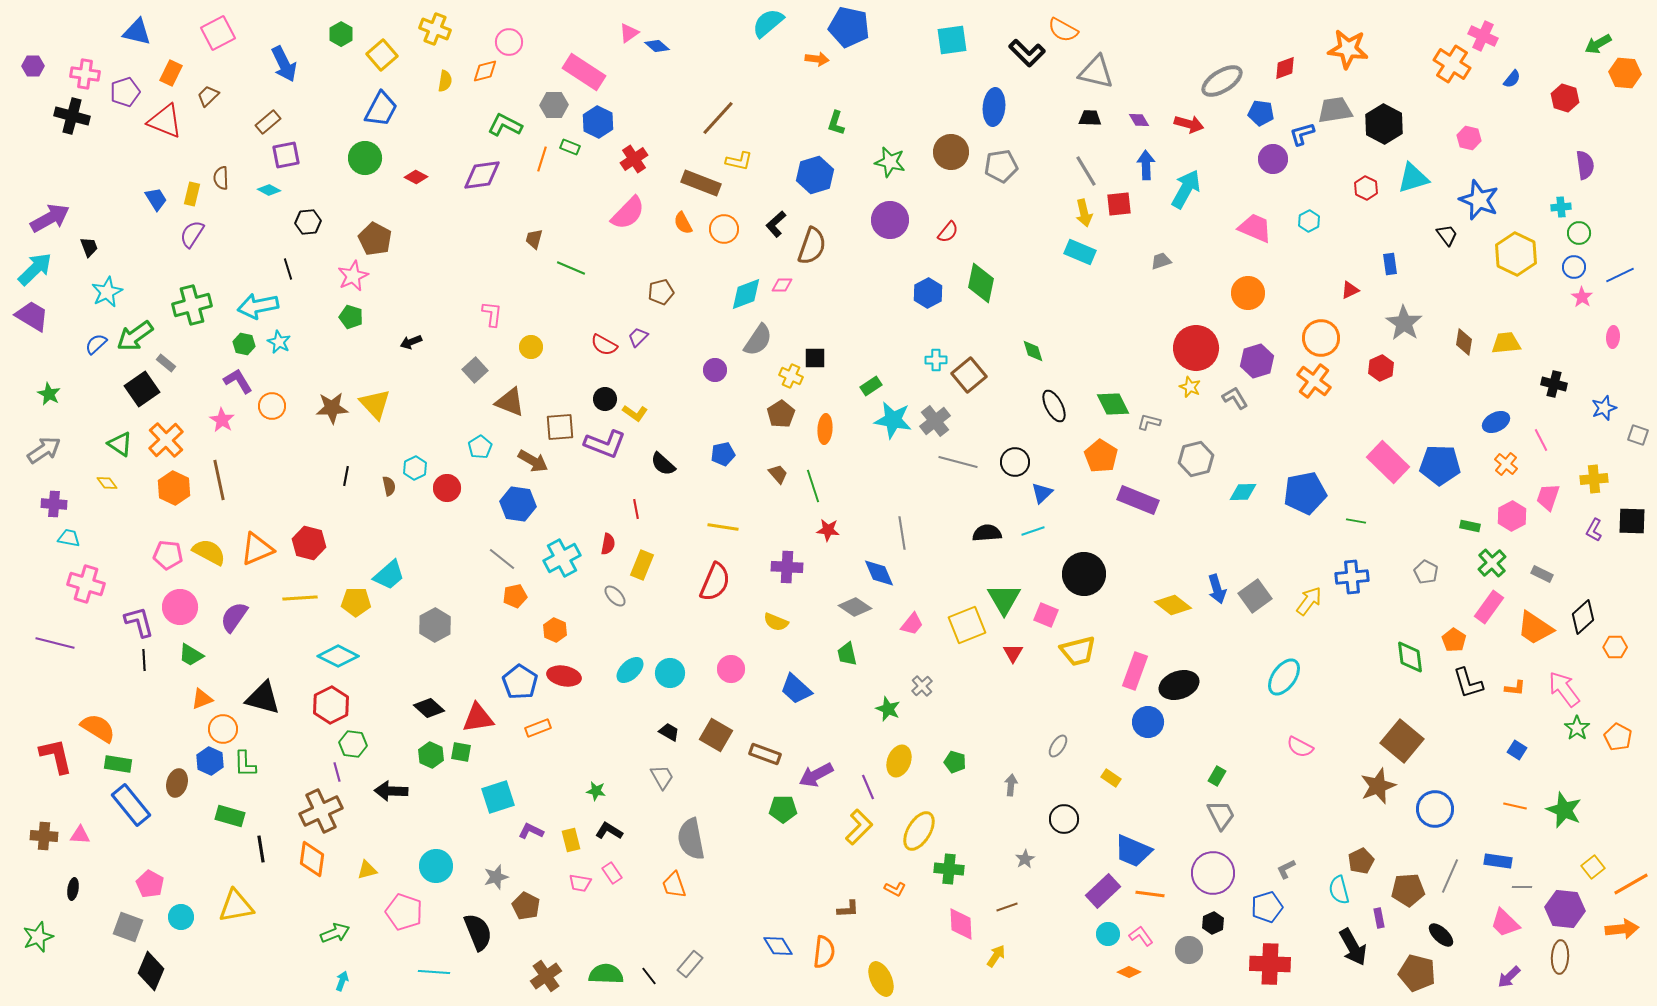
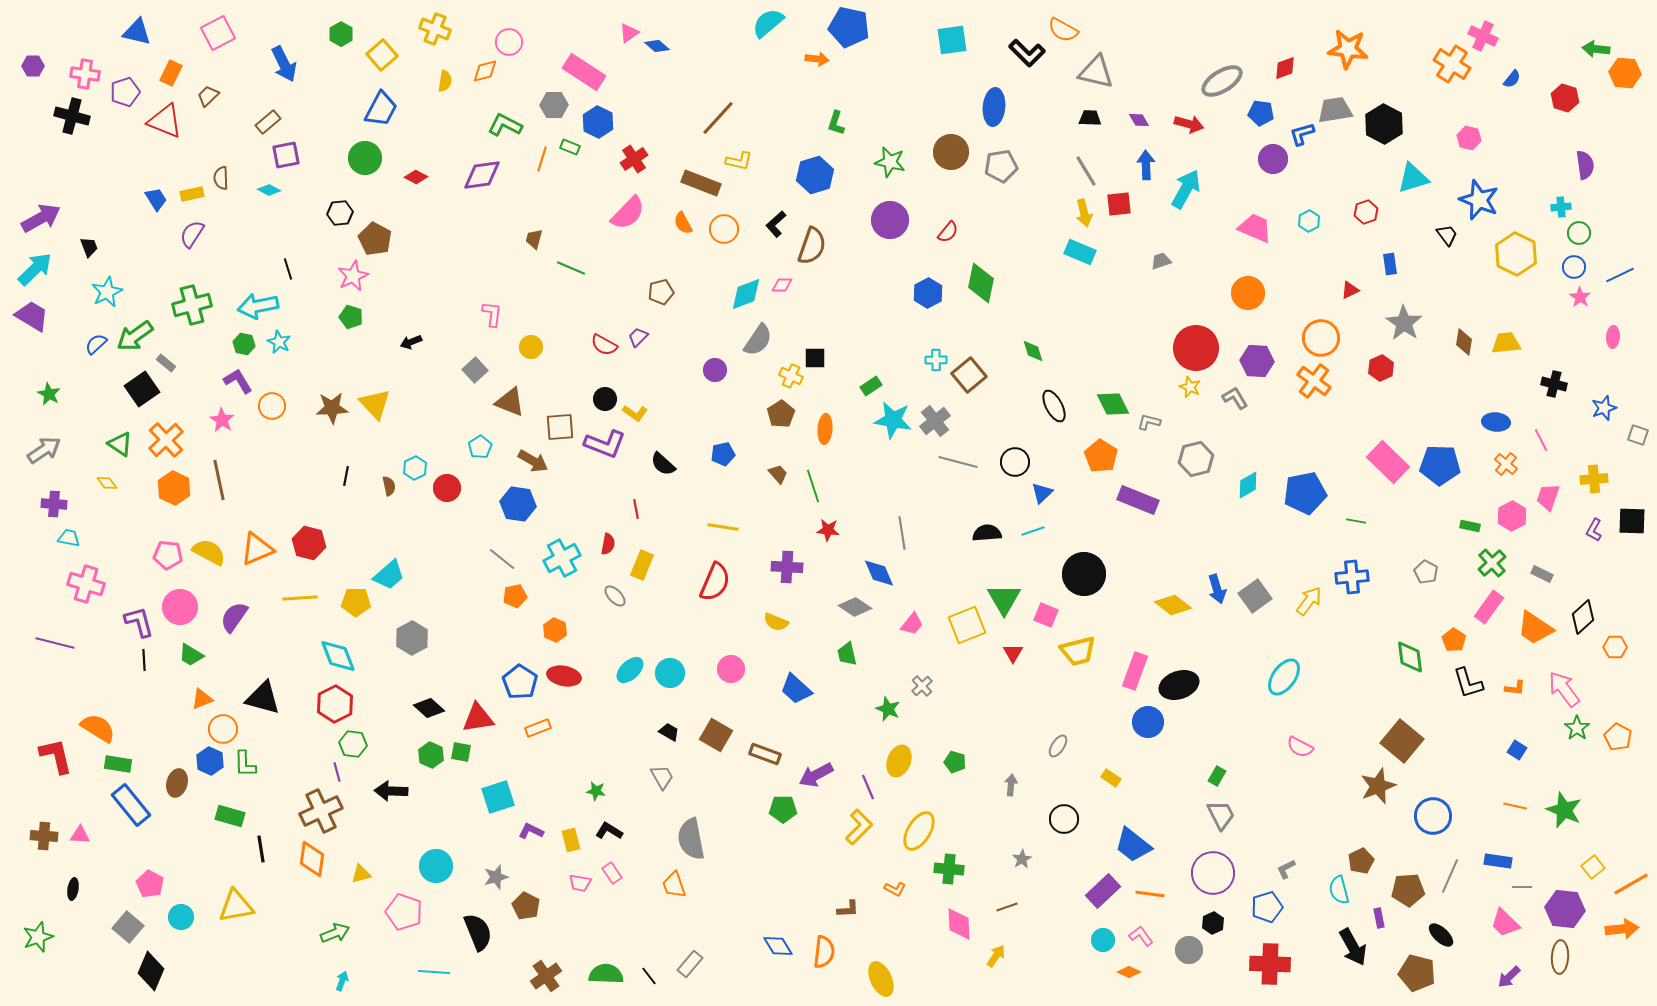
green arrow at (1598, 44): moved 2 px left, 5 px down; rotated 36 degrees clockwise
red hexagon at (1366, 188): moved 24 px down; rotated 15 degrees clockwise
yellow rectangle at (192, 194): rotated 65 degrees clockwise
purple arrow at (50, 218): moved 9 px left
black hexagon at (308, 222): moved 32 px right, 9 px up
pink star at (1582, 297): moved 2 px left
purple hexagon at (1257, 361): rotated 20 degrees clockwise
blue ellipse at (1496, 422): rotated 32 degrees clockwise
cyan diamond at (1243, 492): moved 5 px right, 7 px up; rotated 28 degrees counterclockwise
gray hexagon at (435, 625): moved 23 px left, 13 px down
cyan diamond at (338, 656): rotated 42 degrees clockwise
red hexagon at (331, 705): moved 4 px right, 1 px up
blue circle at (1435, 809): moved 2 px left, 7 px down
blue trapezoid at (1133, 851): moved 6 px up; rotated 15 degrees clockwise
gray star at (1025, 859): moved 3 px left
yellow triangle at (367, 870): moved 6 px left, 4 px down
pink diamond at (961, 924): moved 2 px left
gray square at (128, 927): rotated 20 degrees clockwise
cyan circle at (1108, 934): moved 5 px left, 6 px down
